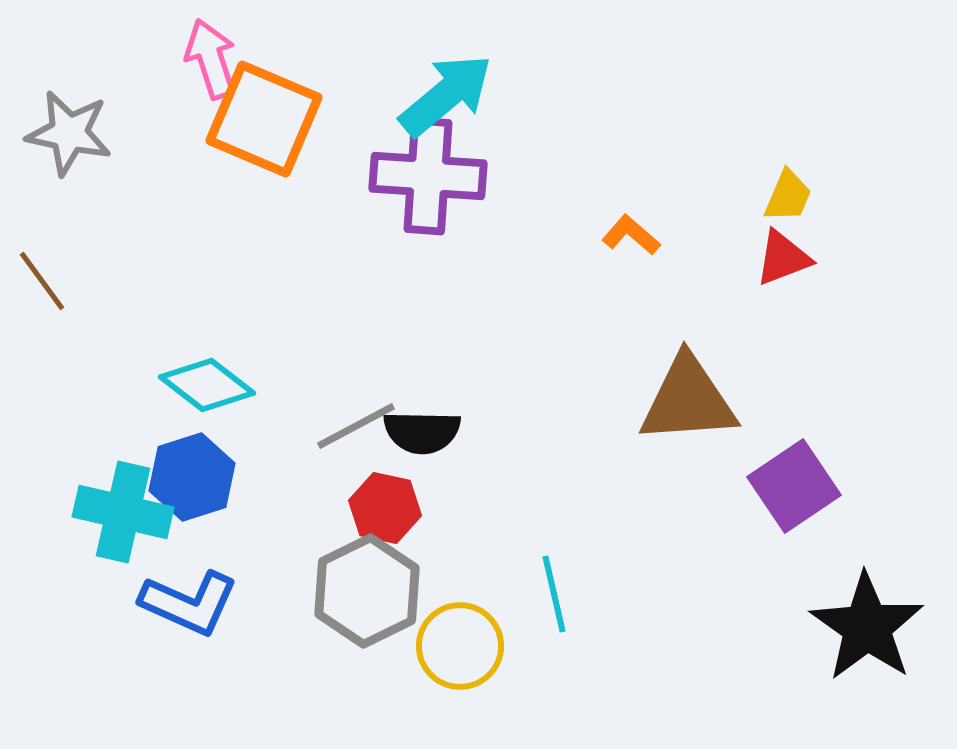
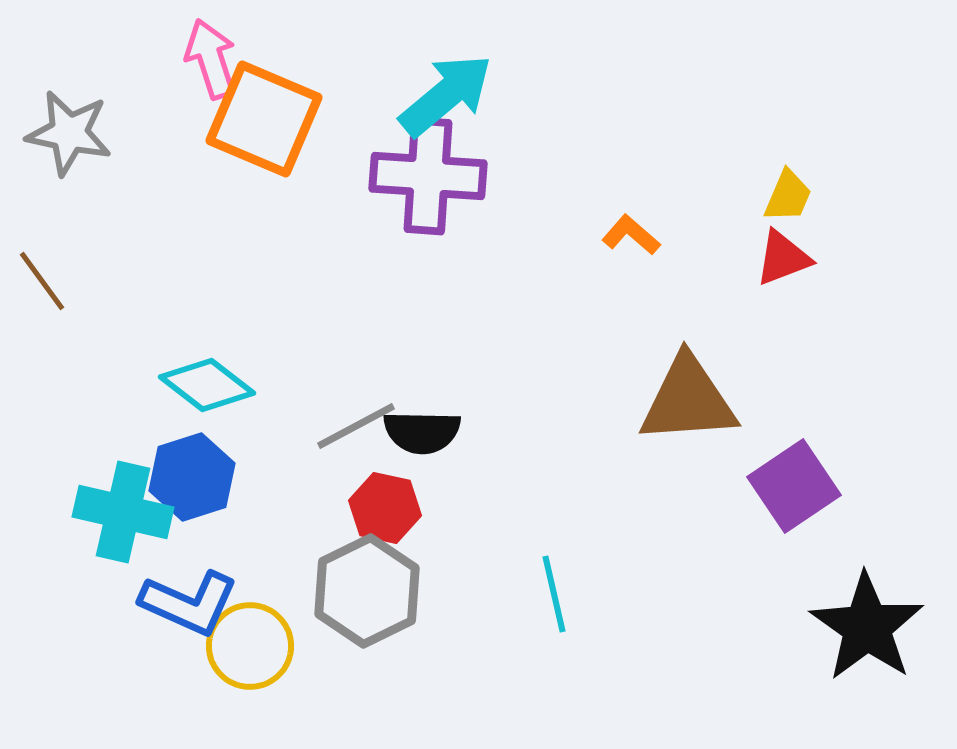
yellow circle: moved 210 px left
